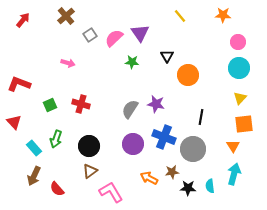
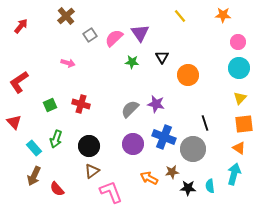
red arrow: moved 2 px left, 6 px down
black triangle: moved 5 px left, 1 px down
red L-shape: moved 2 px up; rotated 55 degrees counterclockwise
gray semicircle: rotated 12 degrees clockwise
black line: moved 4 px right, 6 px down; rotated 28 degrees counterclockwise
orange triangle: moved 6 px right, 2 px down; rotated 24 degrees counterclockwise
brown triangle: moved 2 px right
pink L-shape: rotated 10 degrees clockwise
